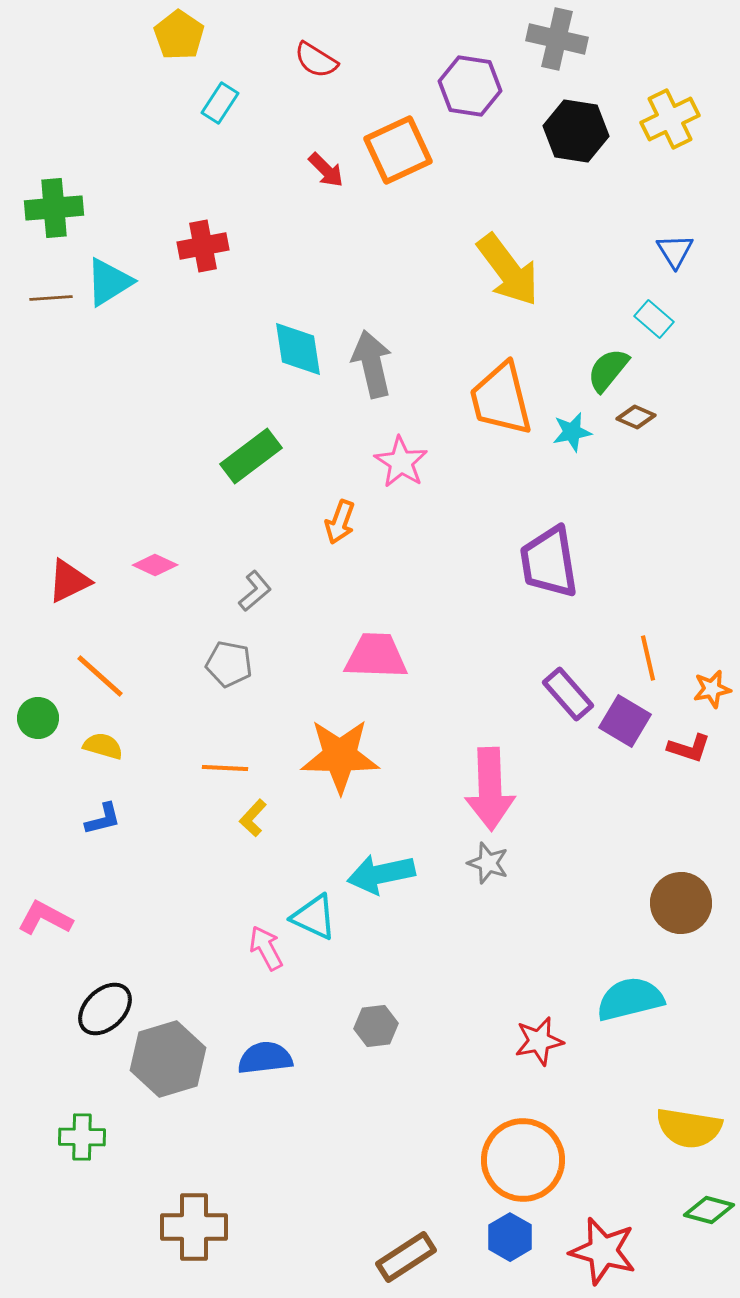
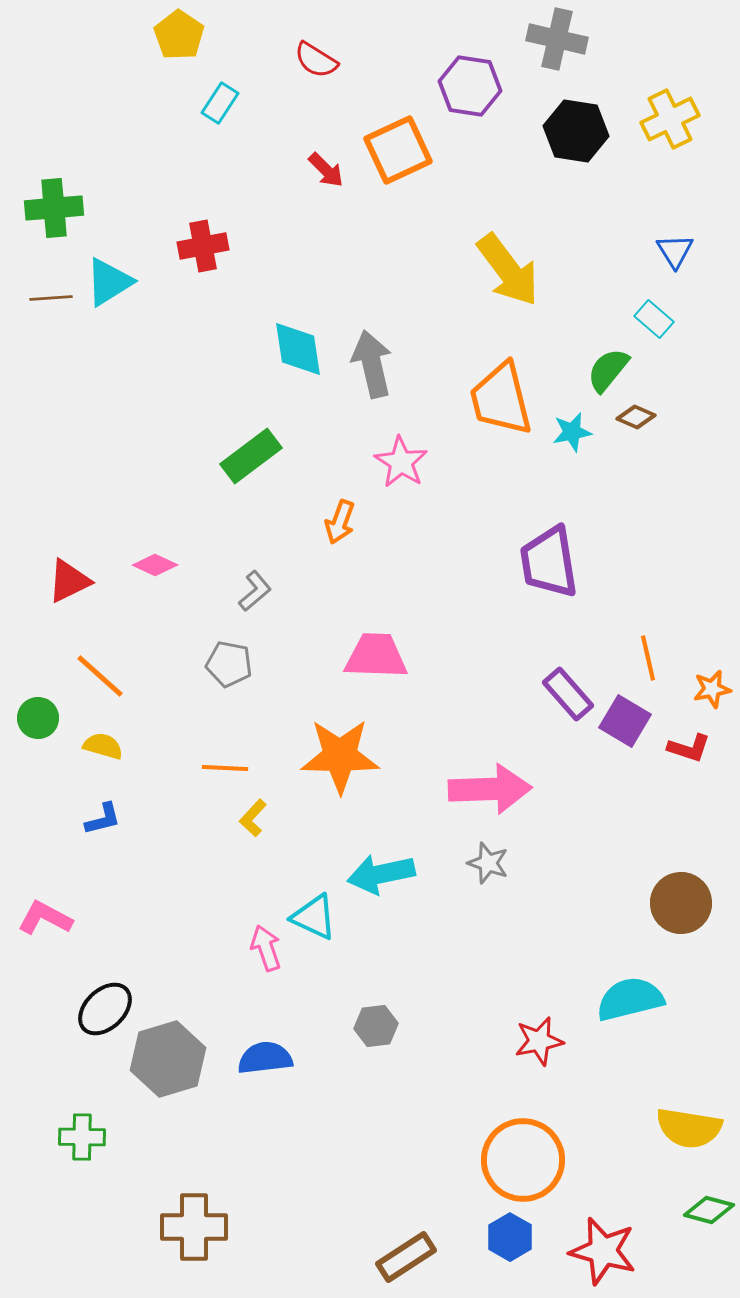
pink arrow at (490, 789): rotated 90 degrees counterclockwise
pink arrow at (266, 948): rotated 9 degrees clockwise
